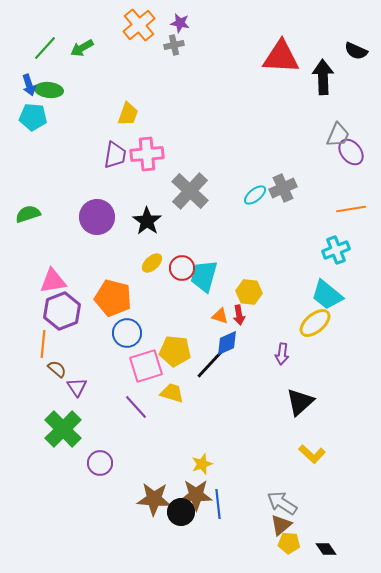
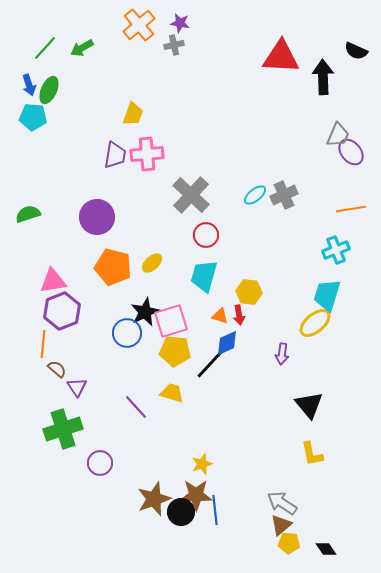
green ellipse at (49, 90): rotated 72 degrees counterclockwise
yellow trapezoid at (128, 114): moved 5 px right
gray cross at (283, 188): moved 1 px right, 7 px down
gray cross at (190, 191): moved 1 px right, 4 px down
black star at (147, 221): moved 2 px left, 91 px down; rotated 12 degrees clockwise
red circle at (182, 268): moved 24 px right, 33 px up
cyan trapezoid at (327, 295): rotated 68 degrees clockwise
orange pentagon at (113, 298): moved 31 px up
pink square at (146, 366): moved 25 px right, 45 px up
black triangle at (300, 402): moved 9 px right, 3 px down; rotated 28 degrees counterclockwise
green cross at (63, 429): rotated 27 degrees clockwise
yellow L-shape at (312, 454): rotated 36 degrees clockwise
brown star at (154, 499): rotated 24 degrees counterclockwise
blue line at (218, 504): moved 3 px left, 6 px down
